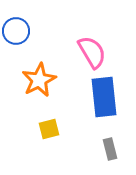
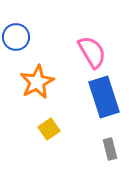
blue circle: moved 6 px down
orange star: moved 2 px left, 2 px down
blue rectangle: rotated 12 degrees counterclockwise
yellow square: rotated 20 degrees counterclockwise
